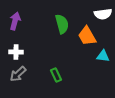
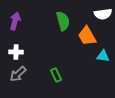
green semicircle: moved 1 px right, 3 px up
